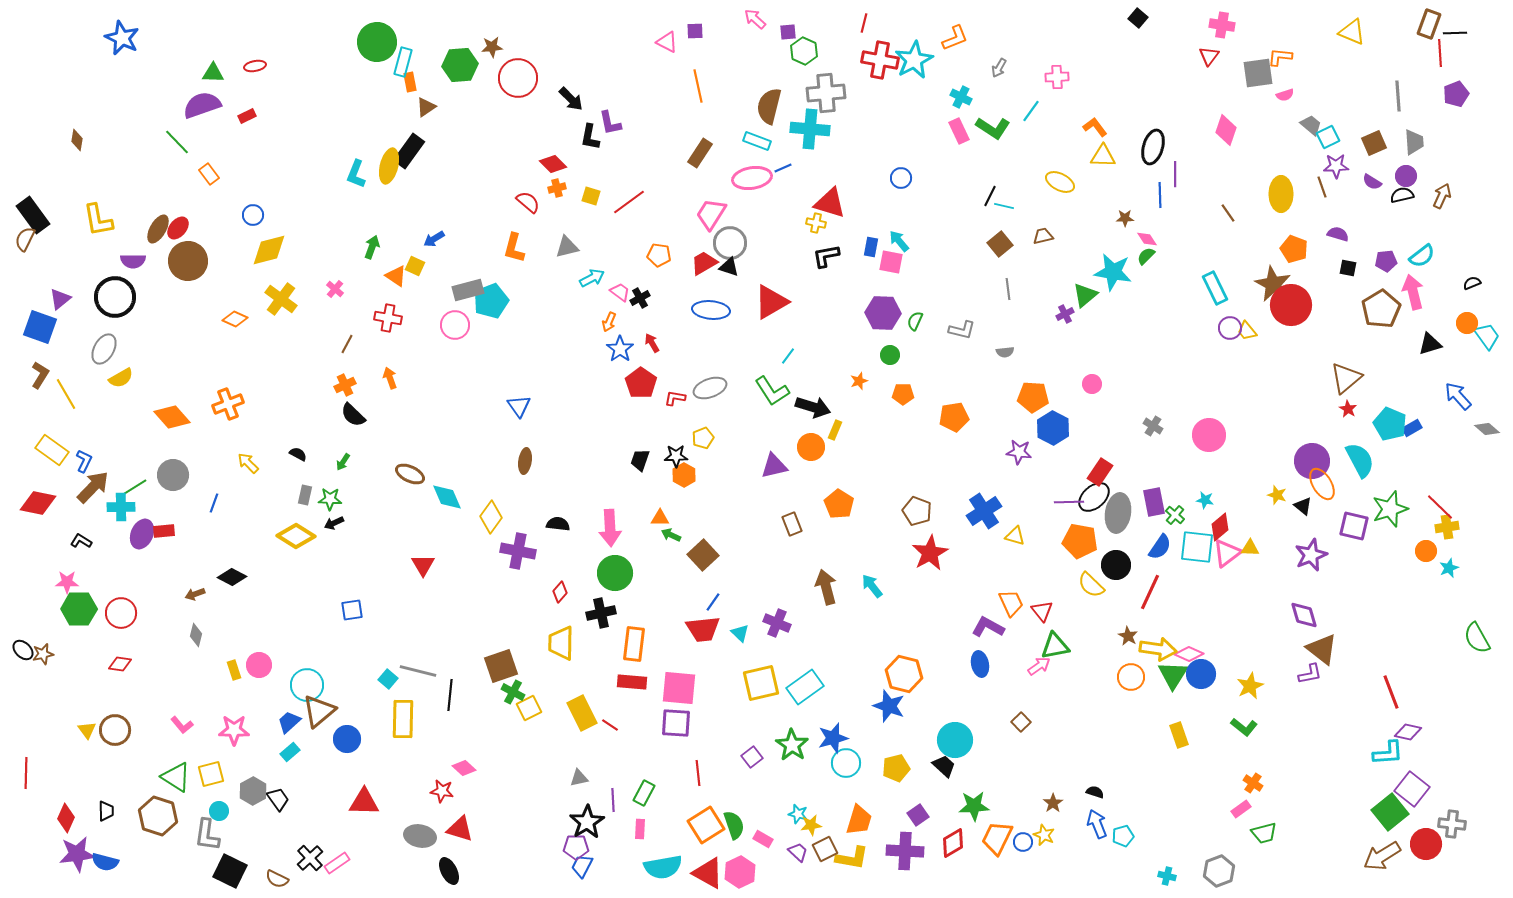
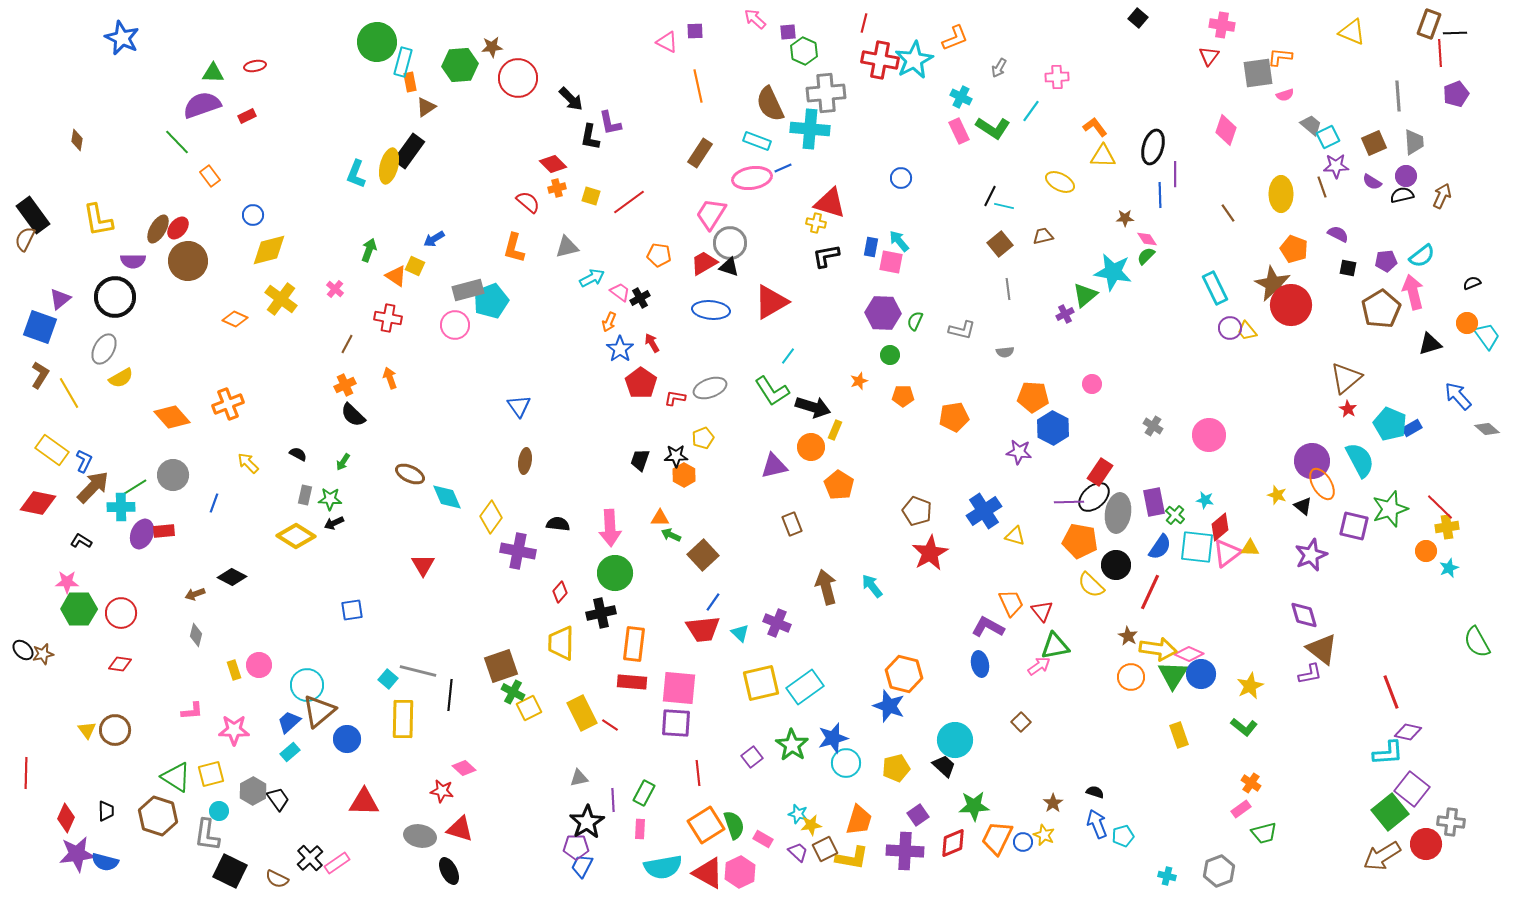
brown semicircle at (769, 106): moved 1 px right, 2 px up; rotated 39 degrees counterclockwise
orange rectangle at (209, 174): moved 1 px right, 2 px down
purple semicircle at (1338, 234): rotated 10 degrees clockwise
green arrow at (372, 247): moved 3 px left, 3 px down
yellow line at (66, 394): moved 3 px right, 1 px up
orange pentagon at (903, 394): moved 2 px down
orange pentagon at (839, 504): moved 19 px up
green semicircle at (1477, 638): moved 4 px down
pink L-shape at (182, 725): moved 10 px right, 14 px up; rotated 55 degrees counterclockwise
orange cross at (1253, 783): moved 2 px left
gray cross at (1452, 824): moved 1 px left, 2 px up
red diamond at (953, 843): rotated 8 degrees clockwise
